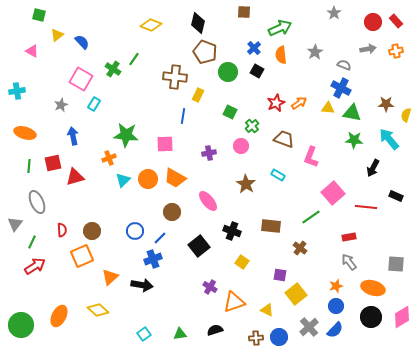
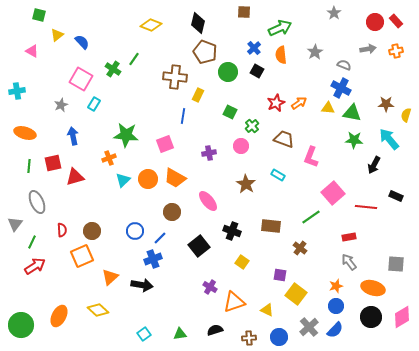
red circle at (373, 22): moved 2 px right
pink square at (165, 144): rotated 18 degrees counterclockwise
black arrow at (373, 168): moved 1 px right, 3 px up
yellow square at (296, 294): rotated 15 degrees counterclockwise
brown cross at (256, 338): moved 7 px left
